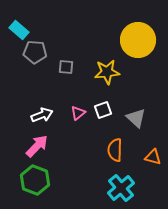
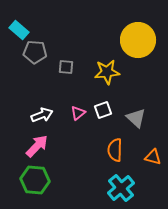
green hexagon: rotated 16 degrees counterclockwise
